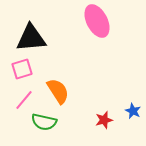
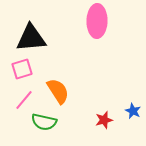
pink ellipse: rotated 28 degrees clockwise
